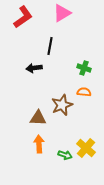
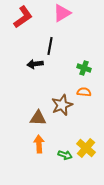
black arrow: moved 1 px right, 4 px up
